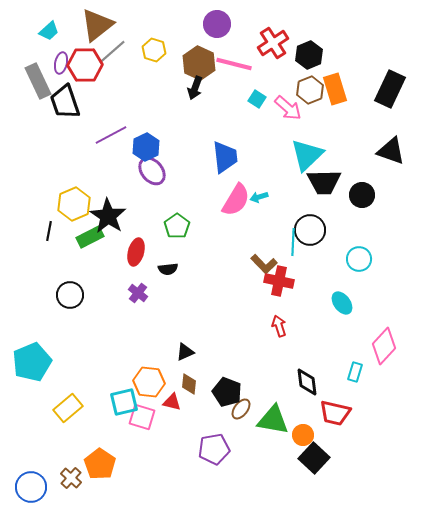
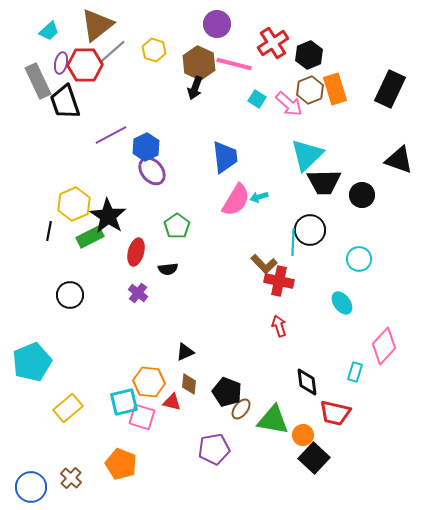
pink arrow at (288, 108): moved 1 px right, 4 px up
black triangle at (391, 151): moved 8 px right, 9 px down
orange pentagon at (100, 464): moved 21 px right; rotated 12 degrees counterclockwise
